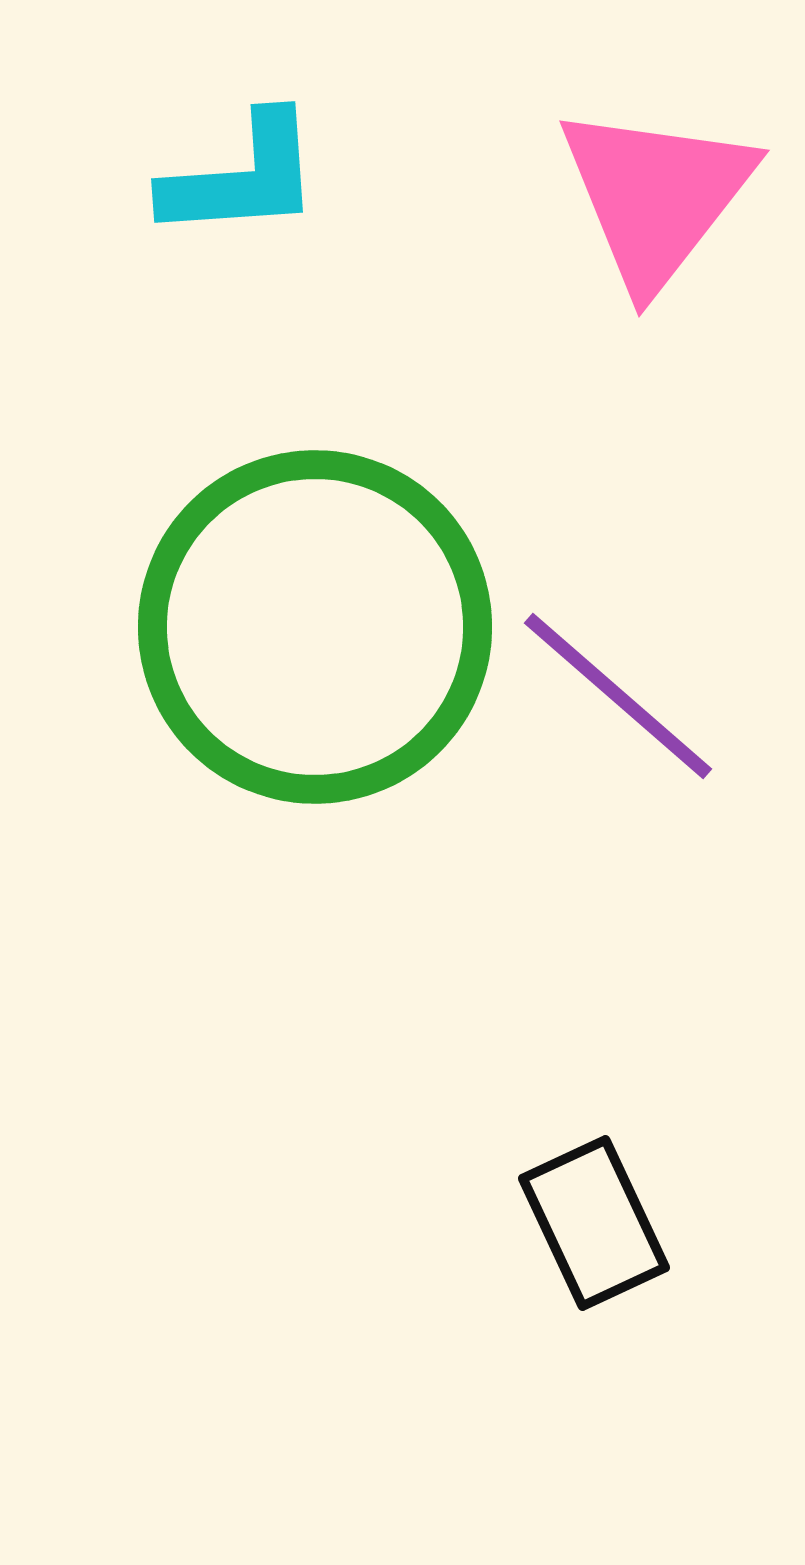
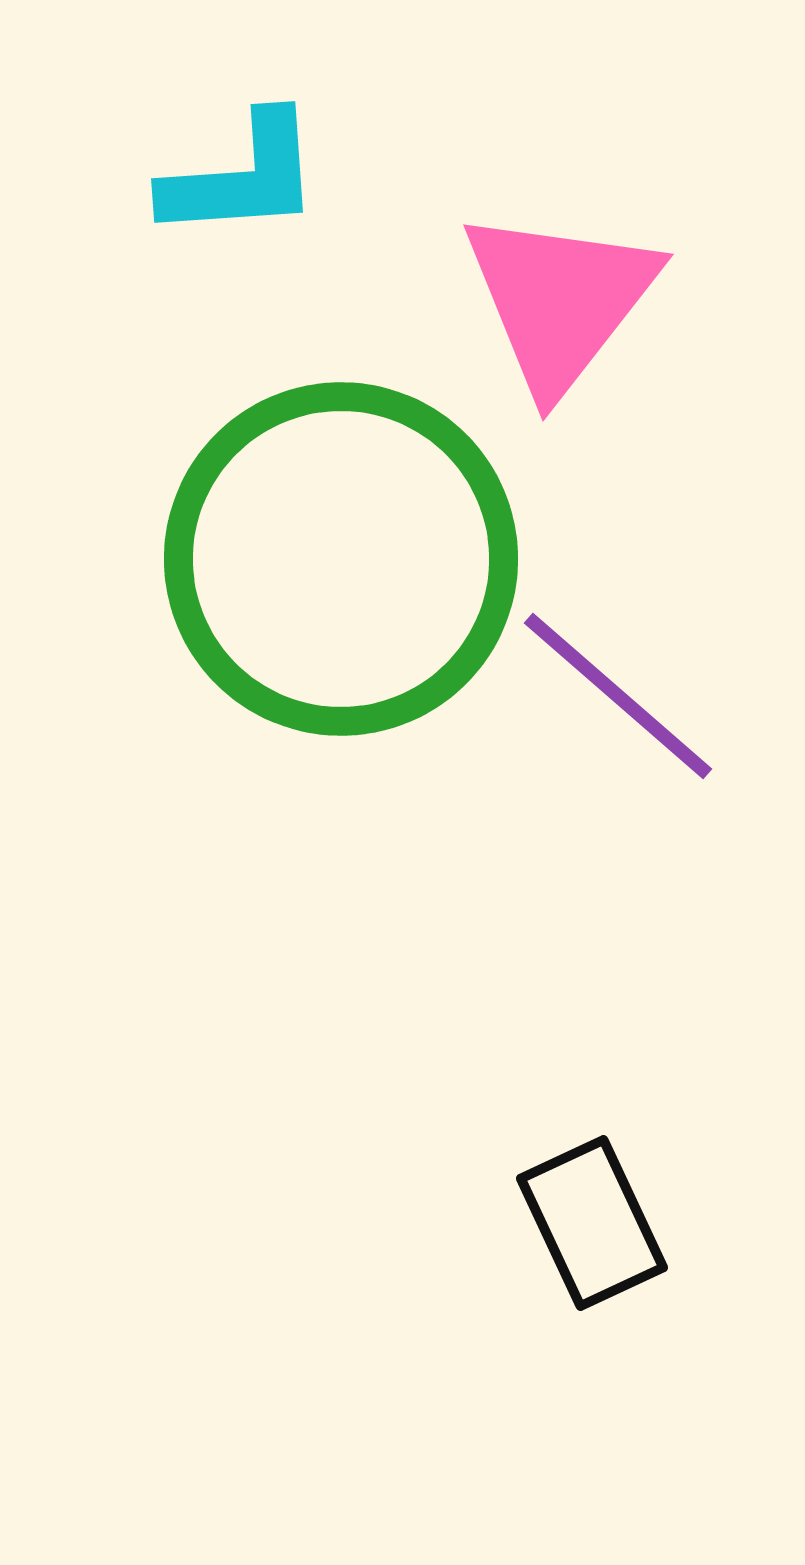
pink triangle: moved 96 px left, 104 px down
green circle: moved 26 px right, 68 px up
black rectangle: moved 2 px left
